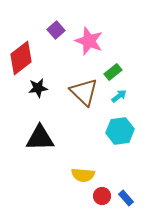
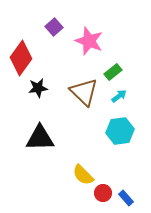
purple square: moved 2 px left, 3 px up
red diamond: rotated 16 degrees counterclockwise
yellow semicircle: rotated 40 degrees clockwise
red circle: moved 1 px right, 3 px up
